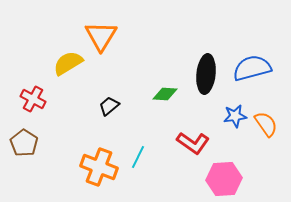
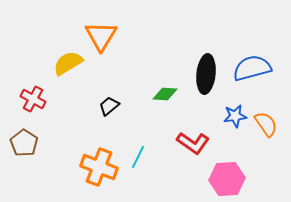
pink hexagon: moved 3 px right
